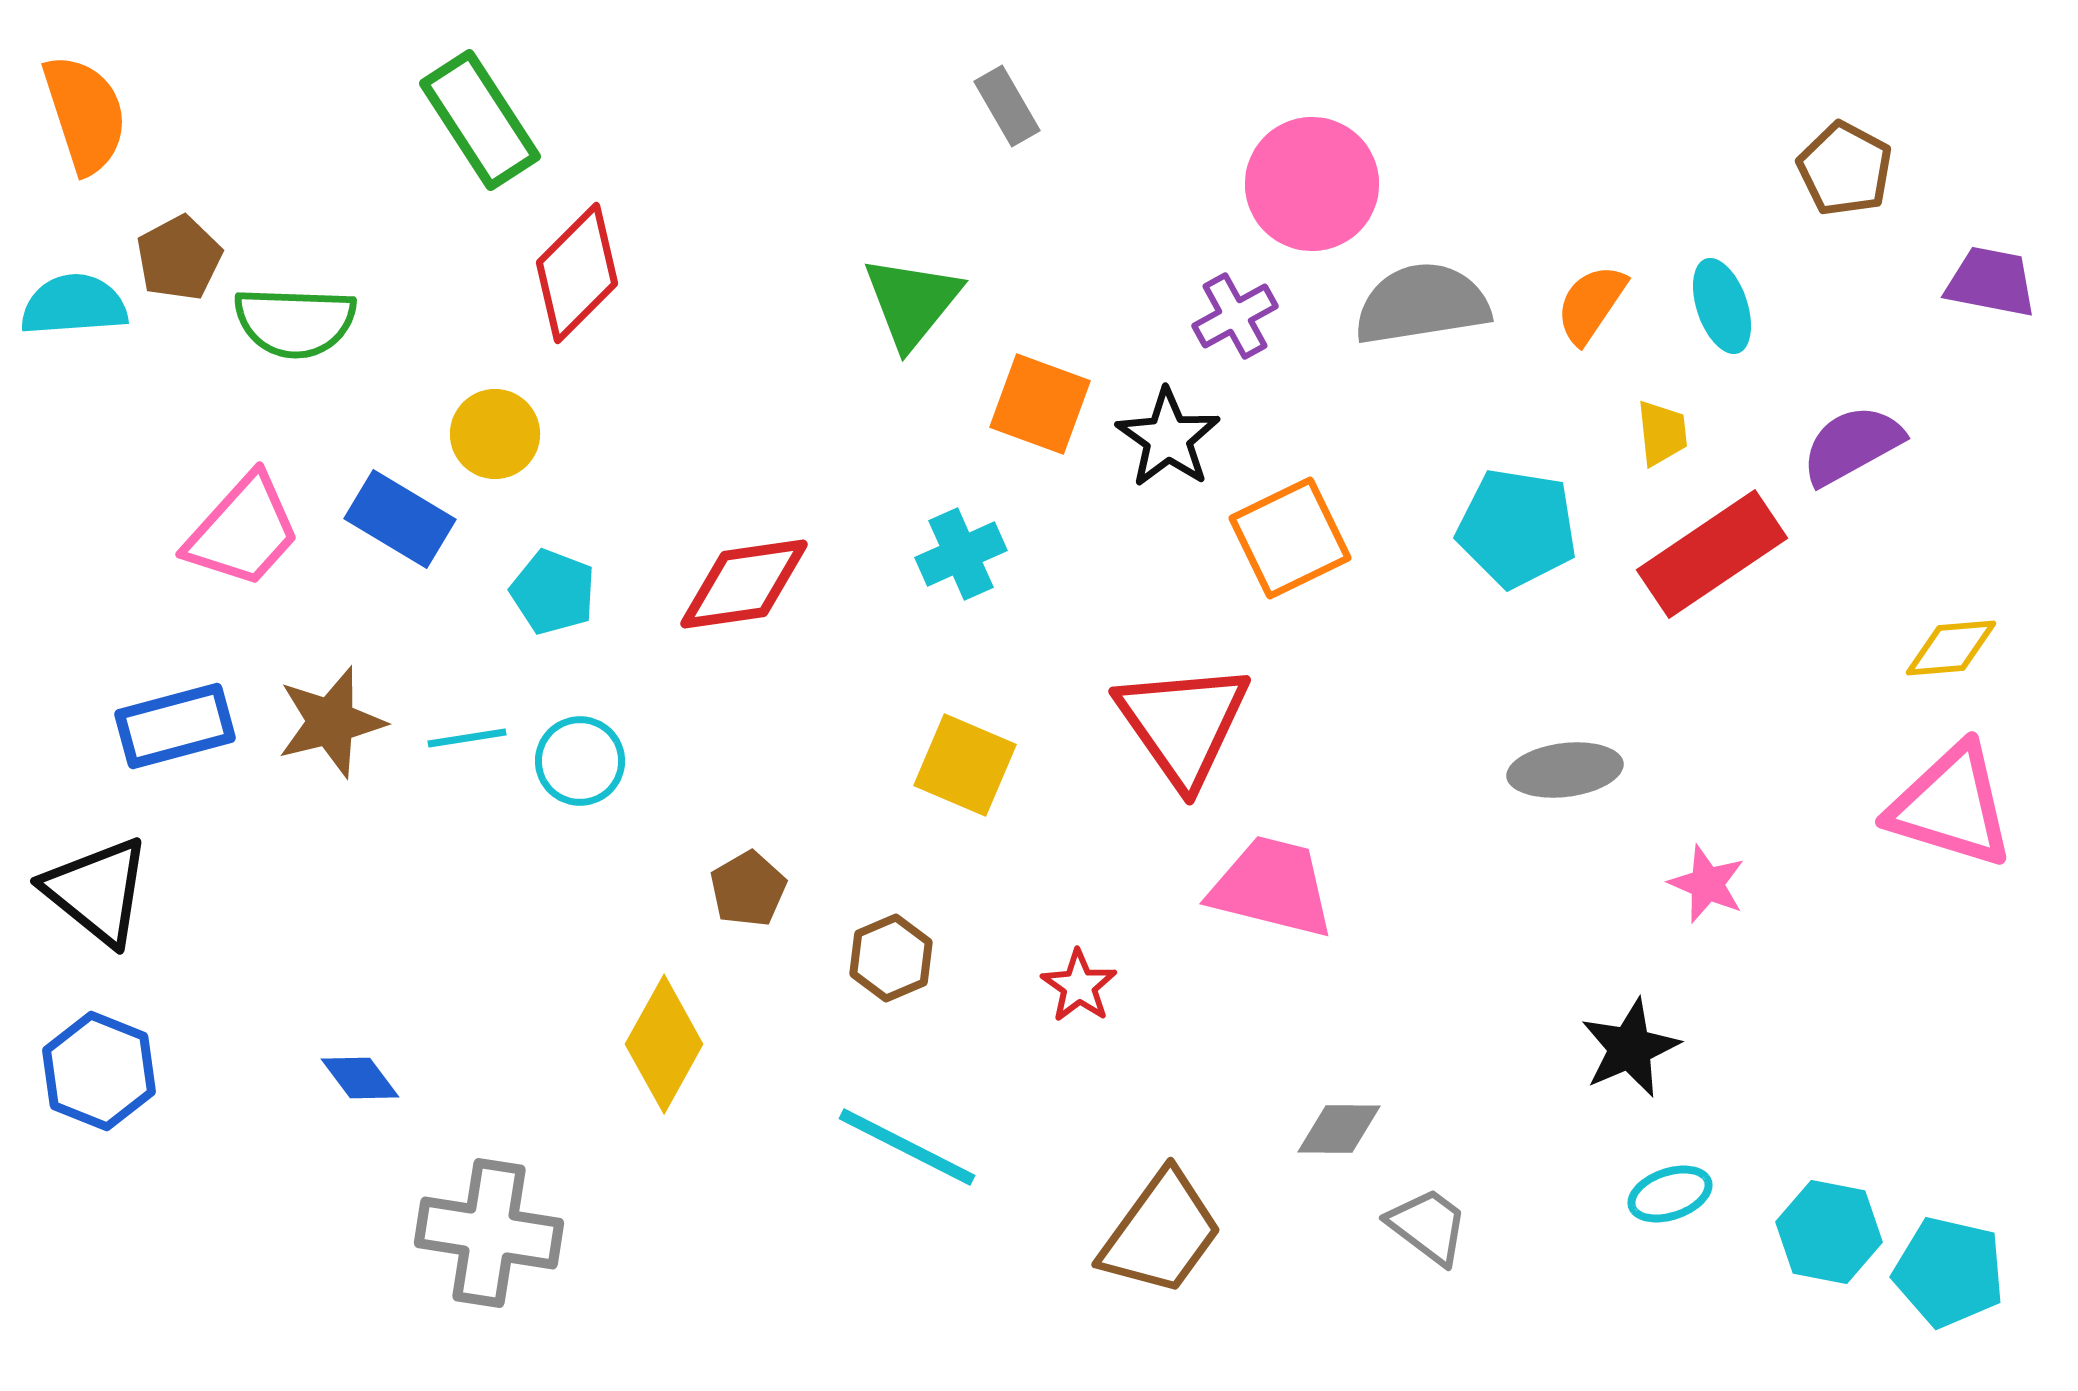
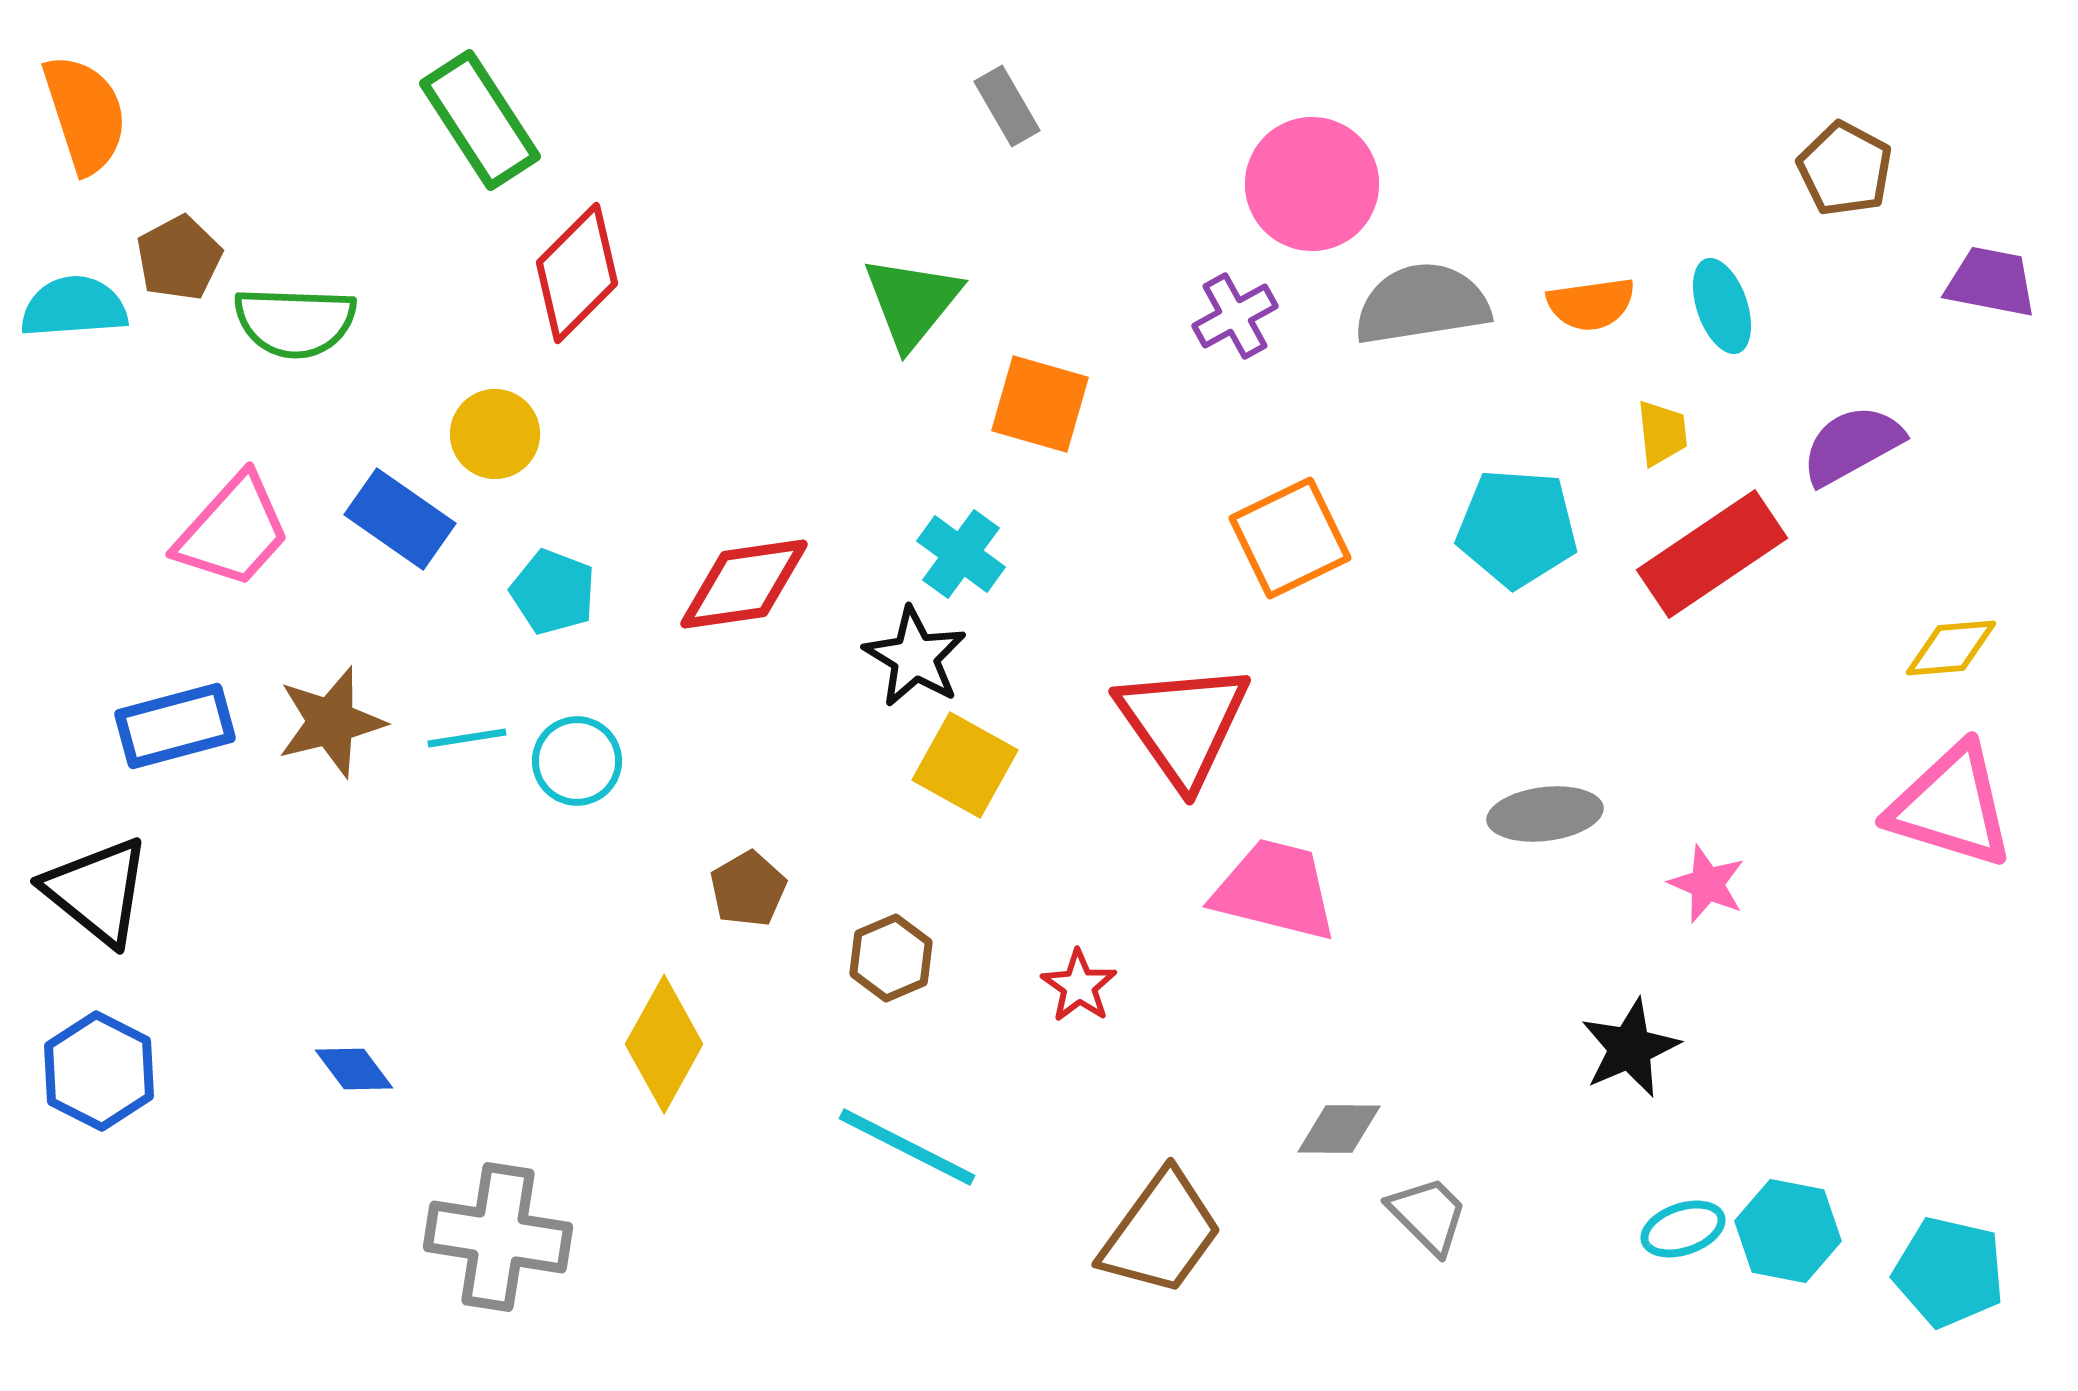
orange semicircle at (1591, 304): rotated 132 degrees counterclockwise
cyan semicircle at (74, 305): moved 2 px down
orange square at (1040, 404): rotated 4 degrees counterclockwise
black star at (1168, 438): moved 253 px left, 219 px down; rotated 4 degrees counterclockwise
blue rectangle at (400, 519): rotated 4 degrees clockwise
cyan pentagon at (1517, 528): rotated 5 degrees counterclockwise
pink trapezoid at (243, 531): moved 10 px left
cyan cross at (961, 554): rotated 30 degrees counterclockwise
cyan circle at (580, 761): moved 3 px left
yellow square at (965, 765): rotated 6 degrees clockwise
gray ellipse at (1565, 770): moved 20 px left, 44 px down
pink trapezoid at (1272, 887): moved 3 px right, 3 px down
blue hexagon at (99, 1071): rotated 5 degrees clockwise
blue diamond at (360, 1078): moved 6 px left, 9 px up
cyan ellipse at (1670, 1194): moved 13 px right, 35 px down
gray trapezoid at (1428, 1226): moved 11 px up; rotated 8 degrees clockwise
cyan hexagon at (1829, 1232): moved 41 px left, 1 px up
gray cross at (489, 1233): moved 9 px right, 4 px down
